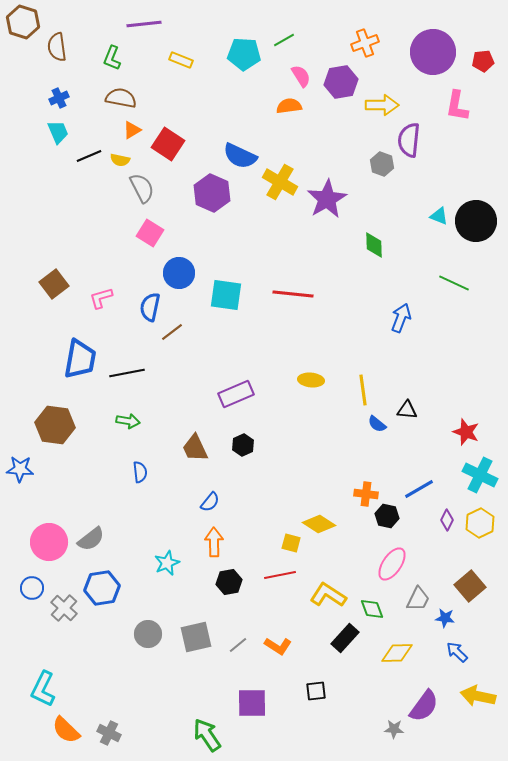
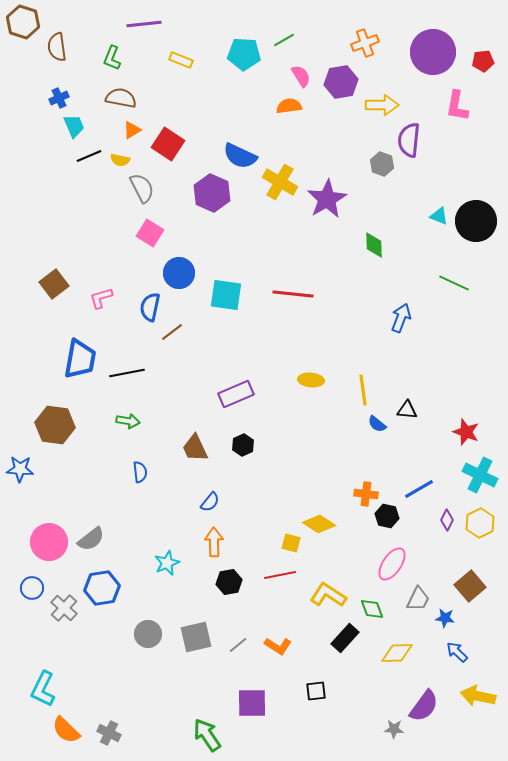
cyan trapezoid at (58, 132): moved 16 px right, 6 px up
